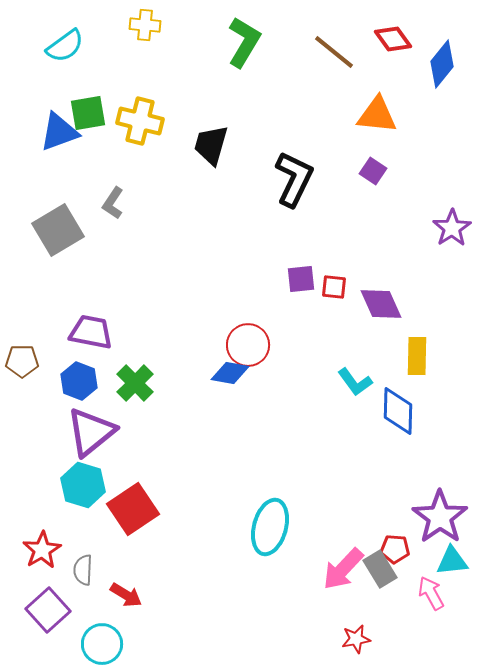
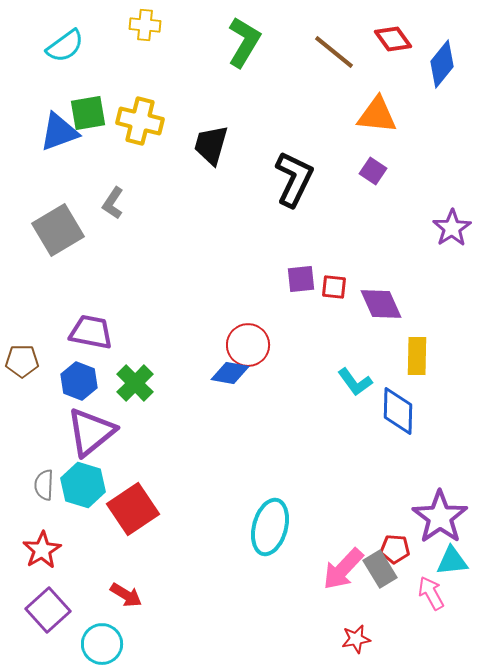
gray semicircle at (83, 570): moved 39 px left, 85 px up
